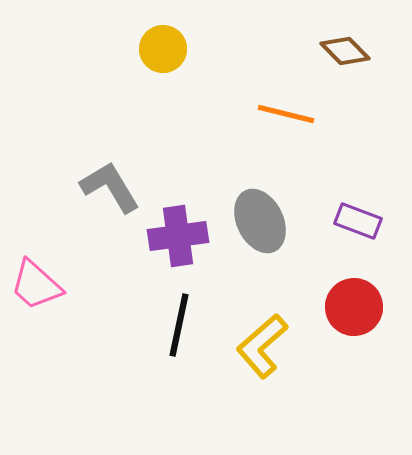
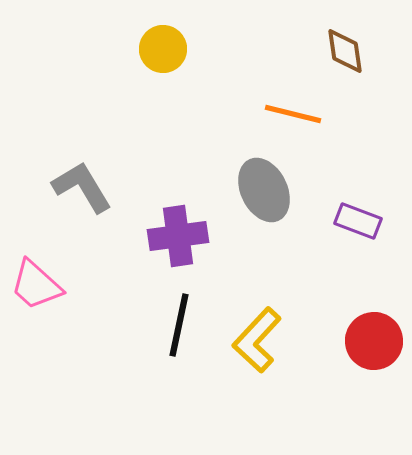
brown diamond: rotated 36 degrees clockwise
orange line: moved 7 px right
gray L-shape: moved 28 px left
gray ellipse: moved 4 px right, 31 px up
red circle: moved 20 px right, 34 px down
yellow L-shape: moved 5 px left, 6 px up; rotated 6 degrees counterclockwise
